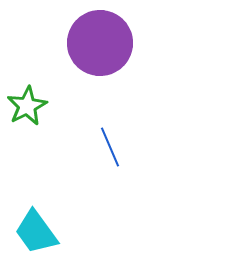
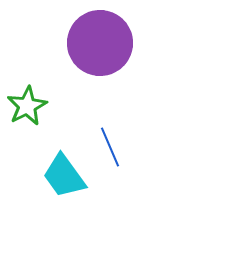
cyan trapezoid: moved 28 px right, 56 px up
